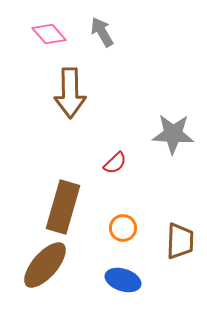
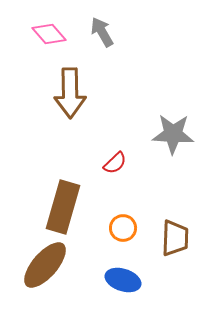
brown trapezoid: moved 5 px left, 3 px up
